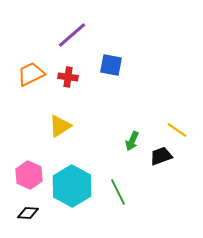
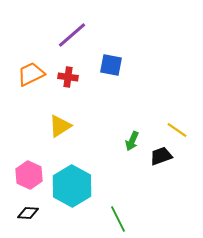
green line: moved 27 px down
